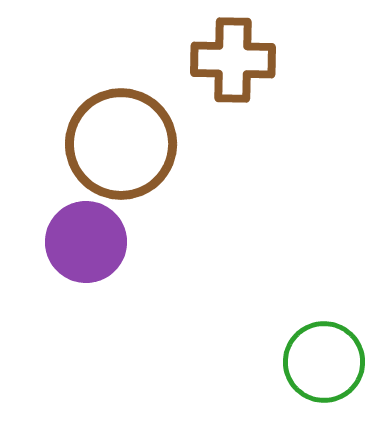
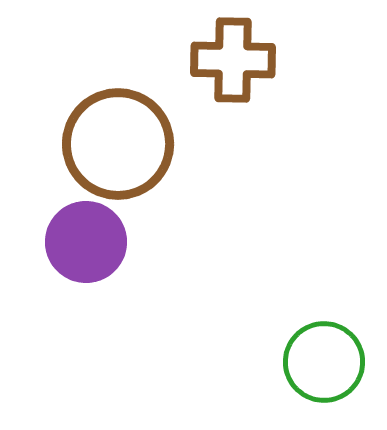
brown circle: moved 3 px left
